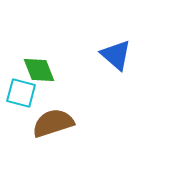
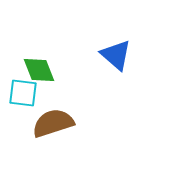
cyan square: moved 2 px right; rotated 8 degrees counterclockwise
